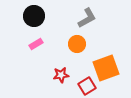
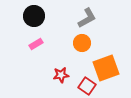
orange circle: moved 5 px right, 1 px up
red square: rotated 24 degrees counterclockwise
